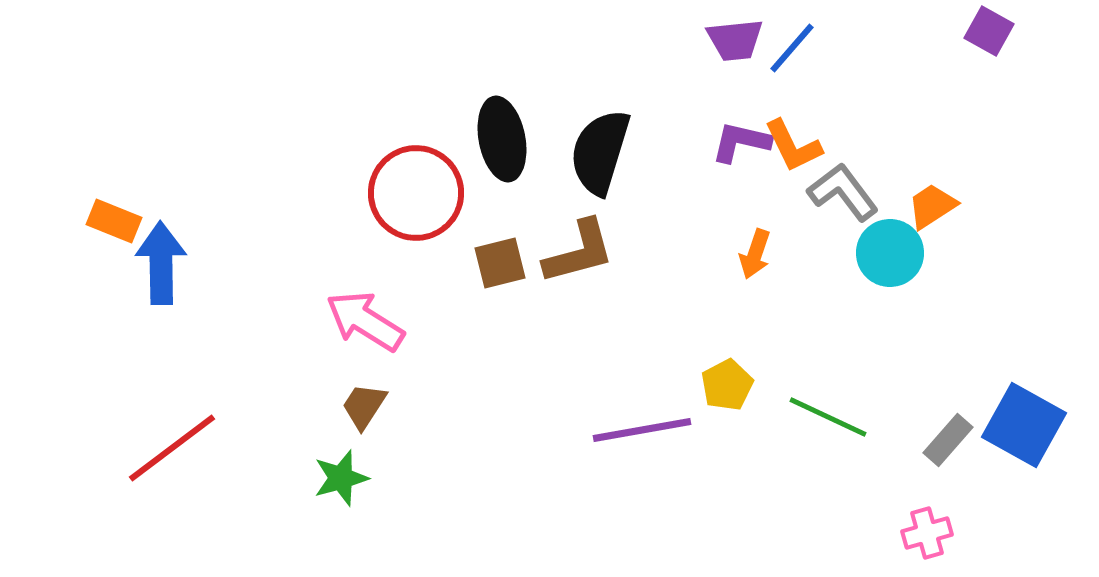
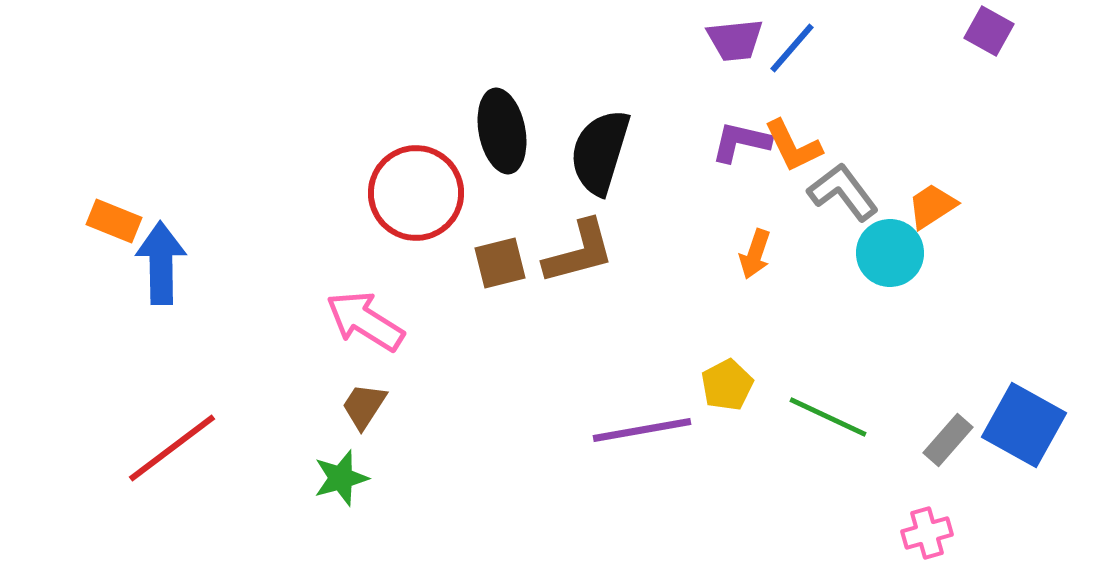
black ellipse: moved 8 px up
